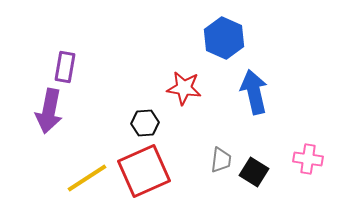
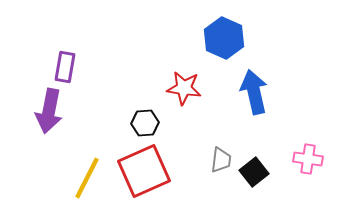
black square: rotated 20 degrees clockwise
yellow line: rotated 30 degrees counterclockwise
